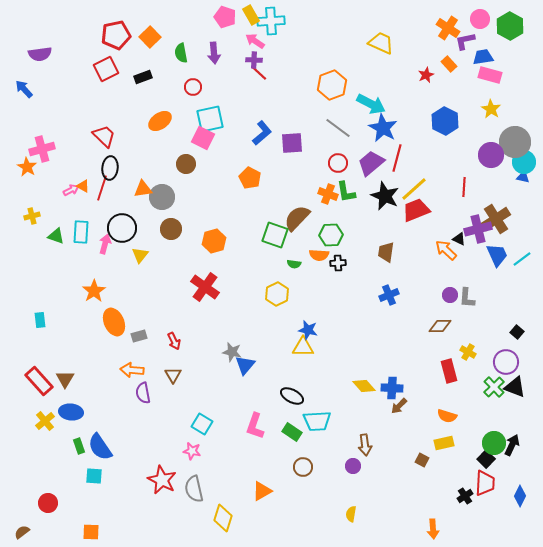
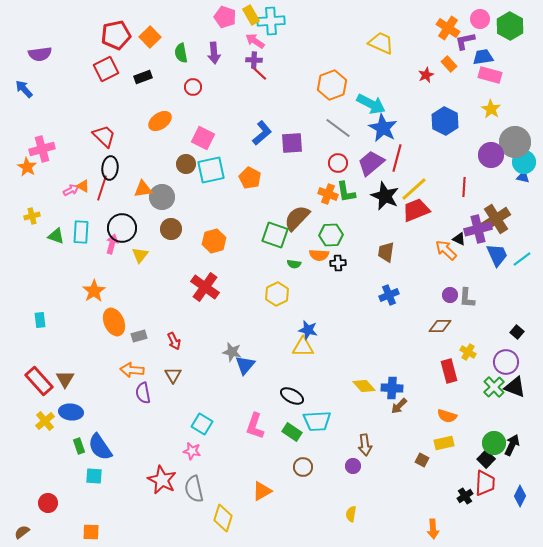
cyan square at (210, 119): moved 1 px right, 51 px down
pink arrow at (105, 244): moved 7 px right
